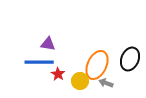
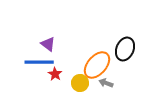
purple triangle: rotated 28 degrees clockwise
black ellipse: moved 5 px left, 10 px up
orange ellipse: rotated 16 degrees clockwise
red star: moved 3 px left
yellow circle: moved 2 px down
